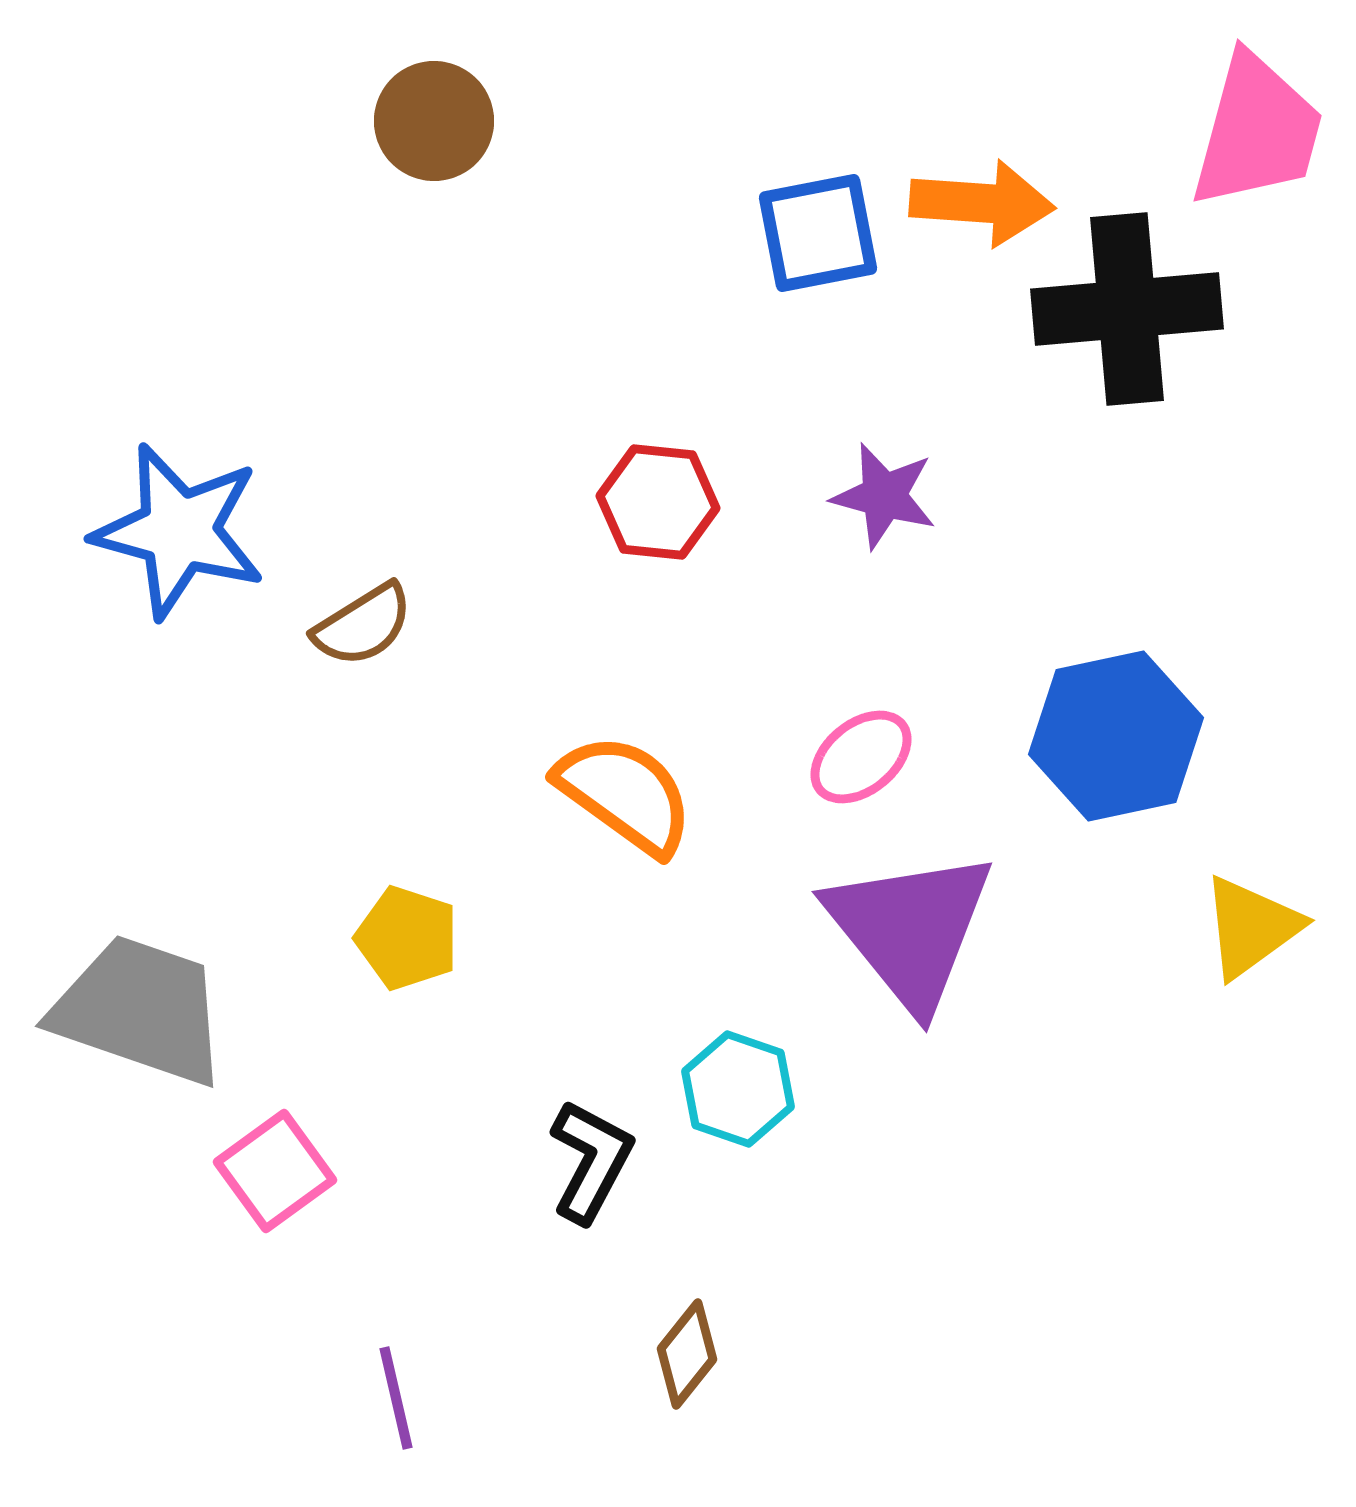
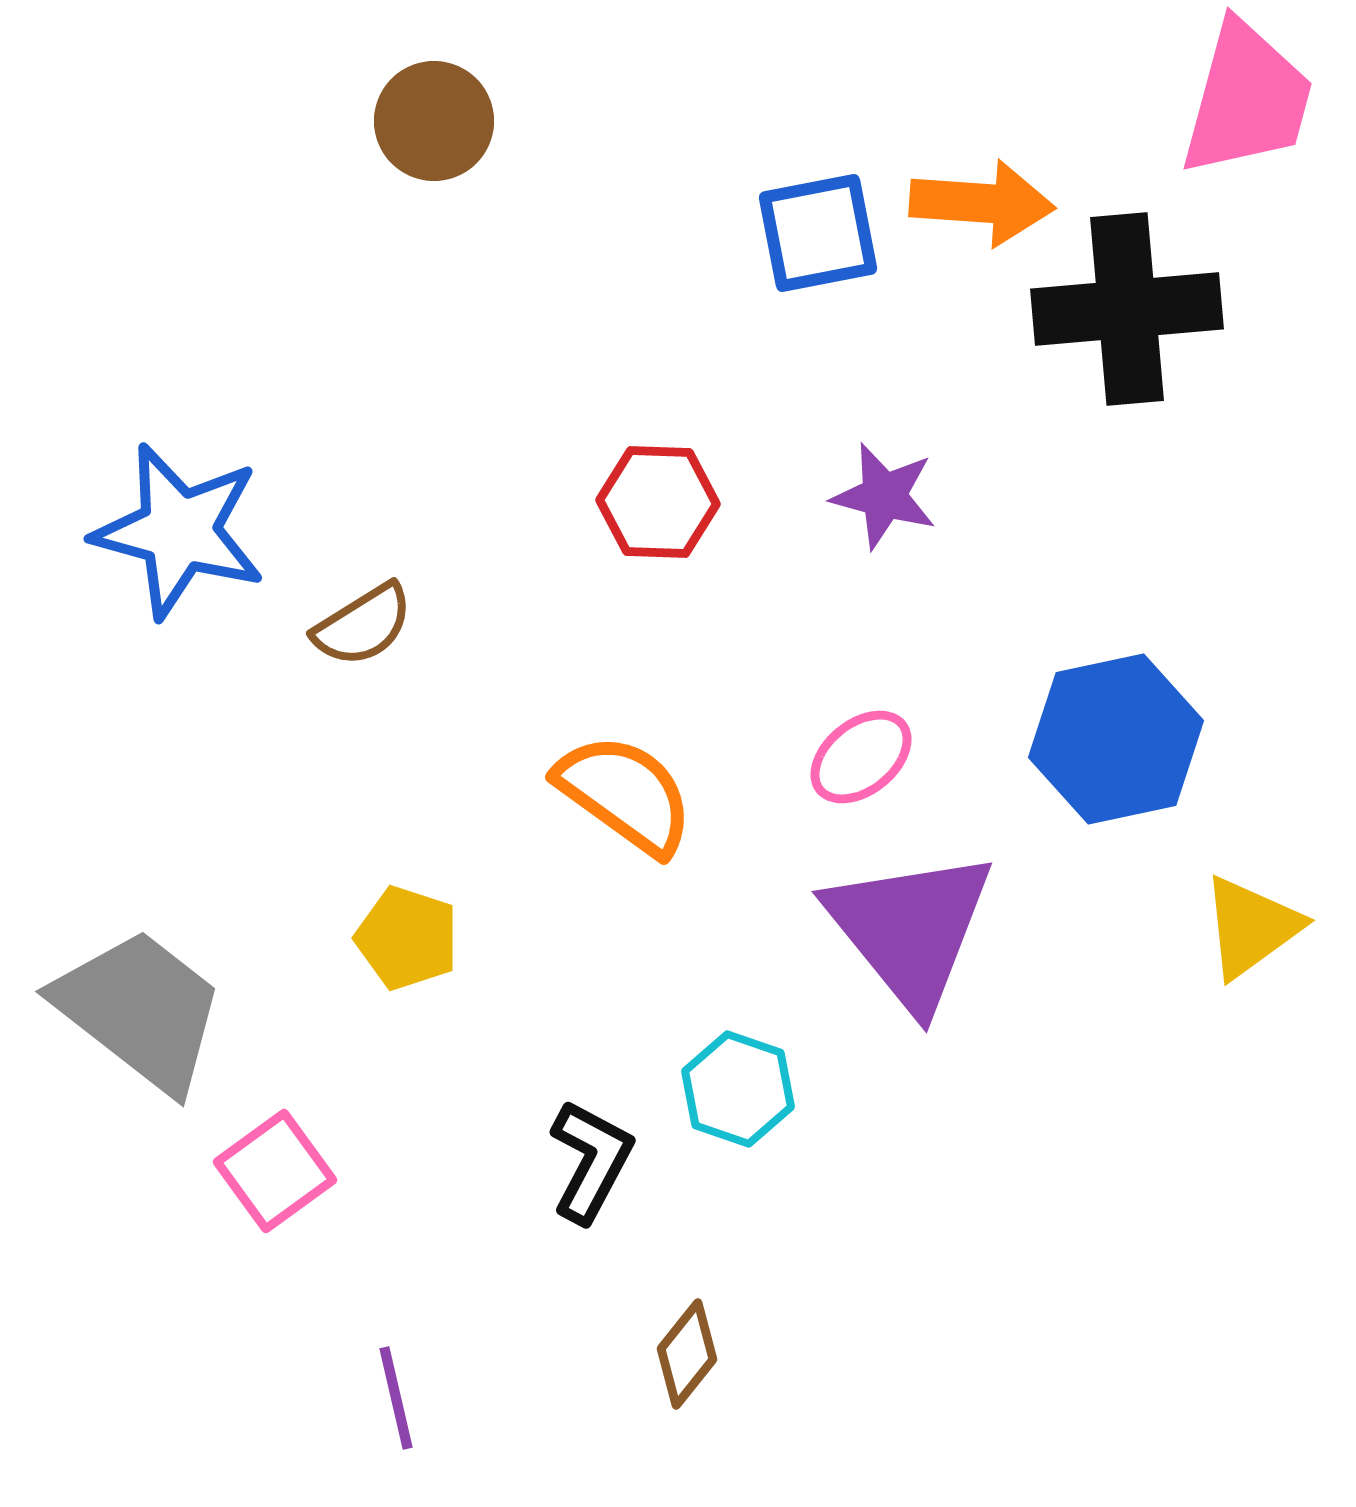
pink trapezoid: moved 10 px left, 32 px up
red hexagon: rotated 4 degrees counterclockwise
blue hexagon: moved 3 px down
gray trapezoid: rotated 19 degrees clockwise
